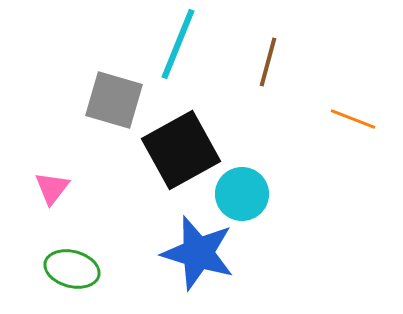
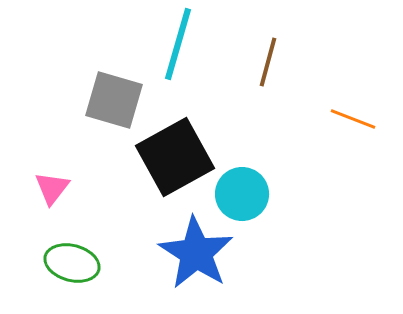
cyan line: rotated 6 degrees counterclockwise
black square: moved 6 px left, 7 px down
blue star: moved 2 px left; rotated 16 degrees clockwise
green ellipse: moved 6 px up
